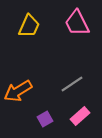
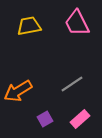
yellow trapezoid: rotated 125 degrees counterclockwise
pink rectangle: moved 3 px down
